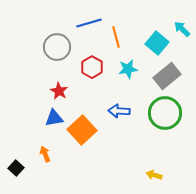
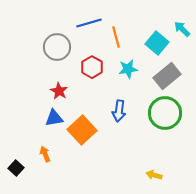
blue arrow: rotated 85 degrees counterclockwise
